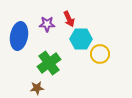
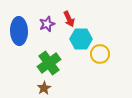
purple star: rotated 21 degrees counterclockwise
blue ellipse: moved 5 px up; rotated 12 degrees counterclockwise
brown star: moved 7 px right; rotated 24 degrees counterclockwise
